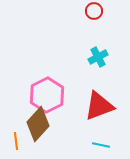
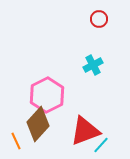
red circle: moved 5 px right, 8 px down
cyan cross: moved 5 px left, 8 px down
red triangle: moved 14 px left, 25 px down
orange line: rotated 18 degrees counterclockwise
cyan line: rotated 60 degrees counterclockwise
